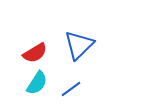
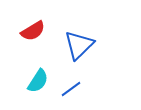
red semicircle: moved 2 px left, 22 px up
cyan semicircle: moved 1 px right, 2 px up
